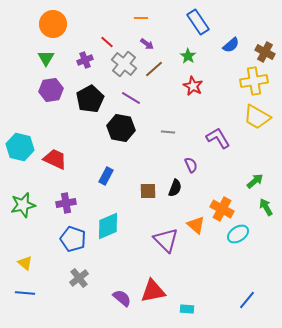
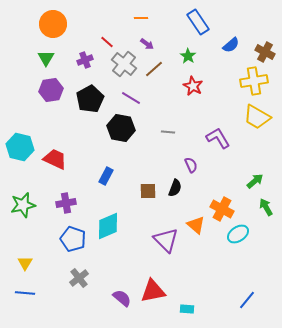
yellow triangle at (25, 263): rotated 21 degrees clockwise
